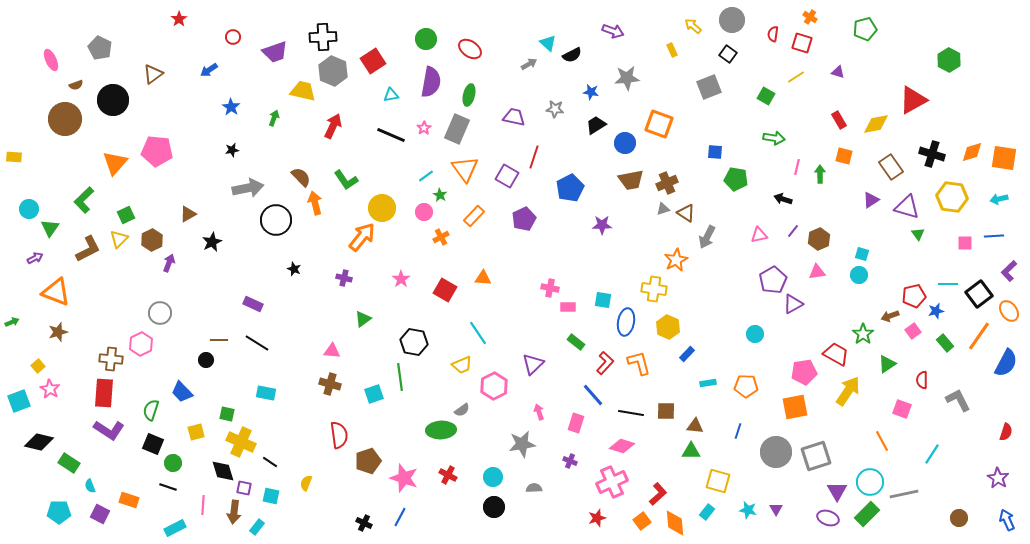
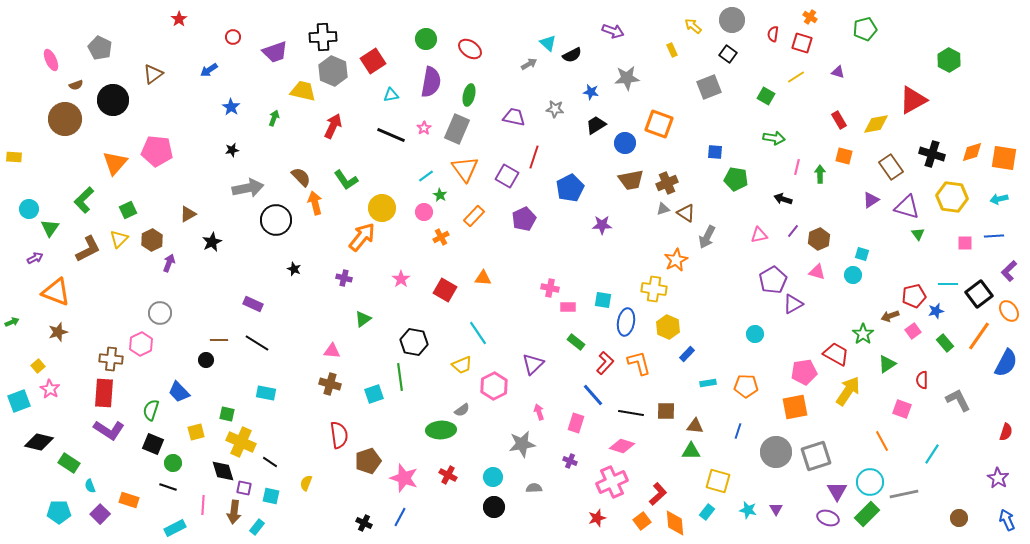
green square at (126, 215): moved 2 px right, 5 px up
pink triangle at (817, 272): rotated 24 degrees clockwise
cyan circle at (859, 275): moved 6 px left
blue trapezoid at (182, 392): moved 3 px left
purple square at (100, 514): rotated 18 degrees clockwise
